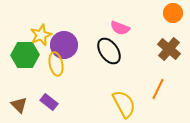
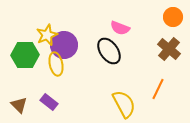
orange circle: moved 4 px down
yellow star: moved 6 px right
